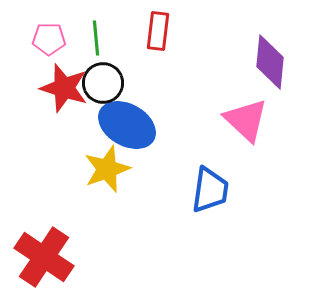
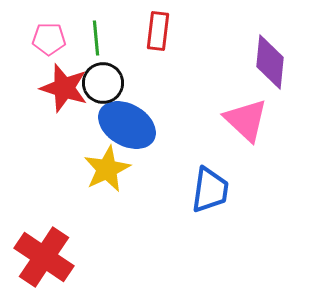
yellow star: rotated 6 degrees counterclockwise
